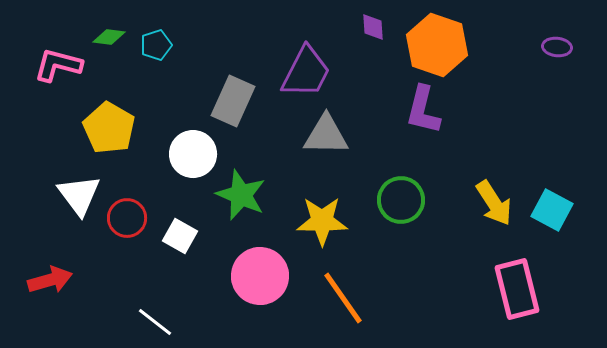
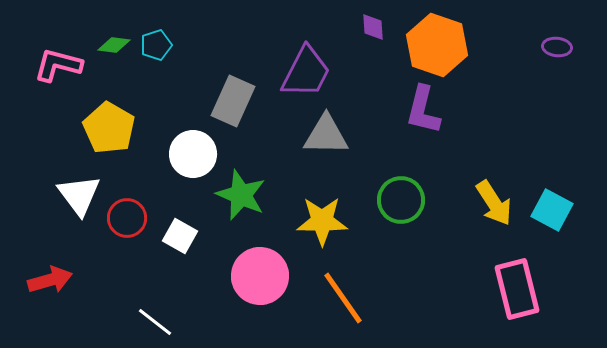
green diamond: moved 5 px right, 8 px down
